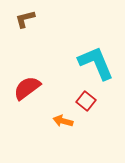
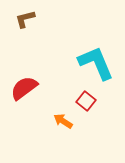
red semicircle: moved 3 px left
orange arrow: rotated 18 degrees clockwise
